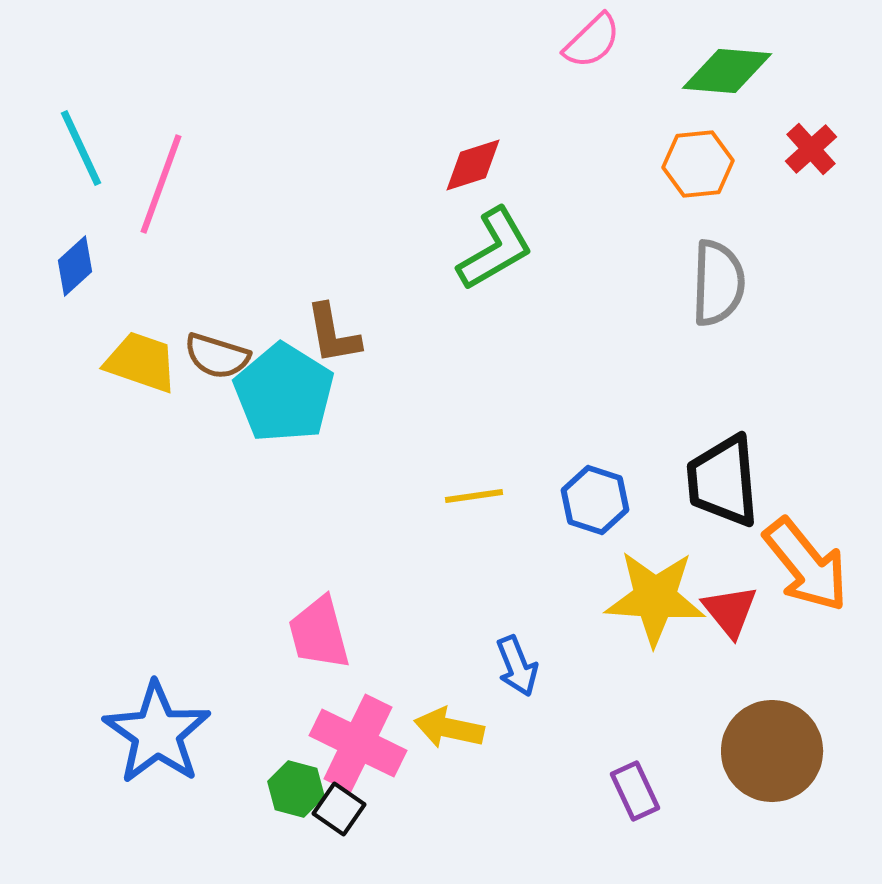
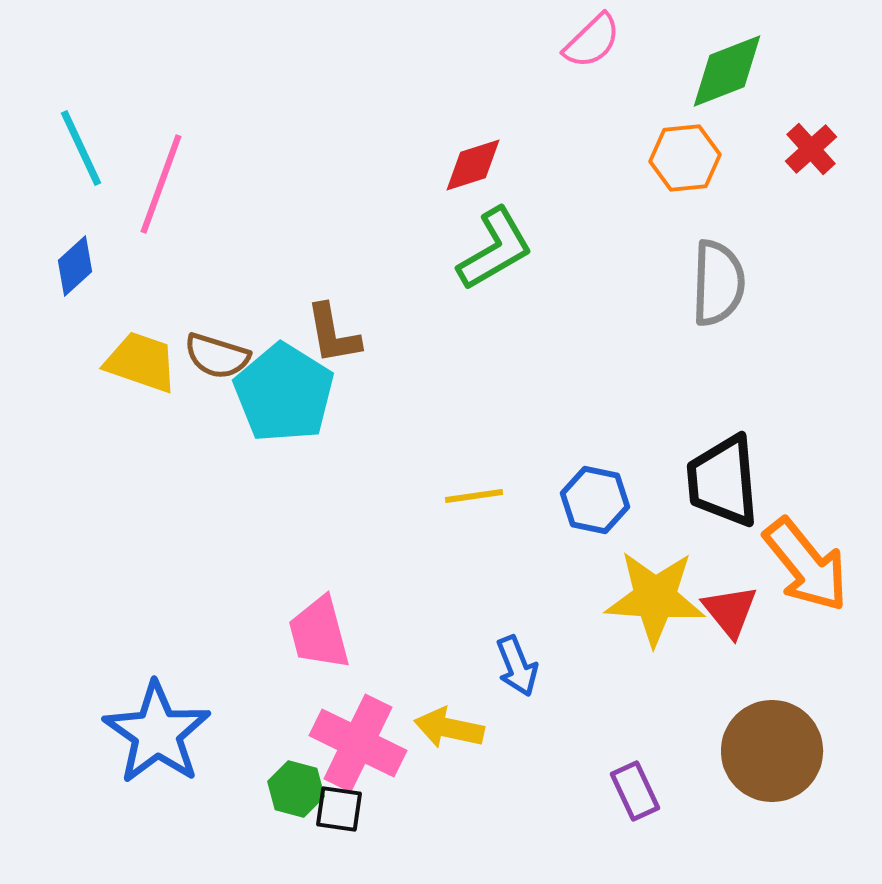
green diamond: rotated 26 degrees counterclockwise
orange hexagon: moved 13 px left, 6 px up
blue hexagon: rotated 6 degrees counterclockwise
black square: rotated 27 degrees counterclockwise
